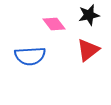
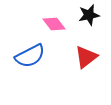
red triangle: moved 2 px left, 7 px down
blue semicircle: rotated 24 degrees counterclockwise
